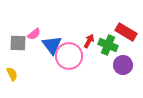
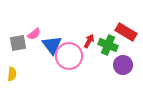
gray square: rotated 12 degrees counterclockwise
yellow semicircle: rotated 32 degrees clockwise
